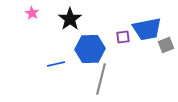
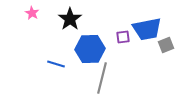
blue line: rotated 30 degrees clockwise
gray line: moved 1 px right, 1 px up
